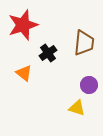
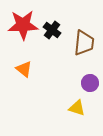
red star: rotated 16 degrees clockwise
black cross: moved 4 px right, 23 px up; rotated 18 degrees counterclockwise
orange triangle: moved 4 px up
purple circle: moved 1 px right, 2 px up
